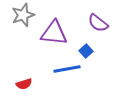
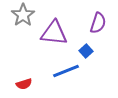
gray star: rotated 15 degrees counterclockwise
purple semicircle: rotated 110 degrees counterclockwise
blue line: moved 1 px left, 2 px down; rotated 12 degrees counterclockwise
